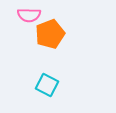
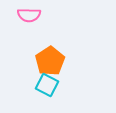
orange pentagon: moved 27 px down; rotated 12 degrees counterclockwise
